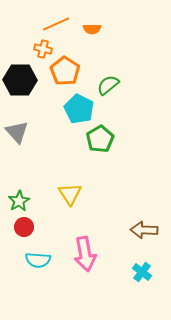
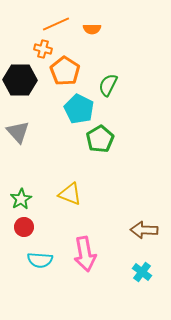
green semicircle: rotated 25 degrees counterclockwise
gray triangle: moved 1 px right
yellow triangle: rotated 35 degrees counterclockwise
green star: moved 2 px right, 2 px up
cyan semicircle: moved 2 px right
